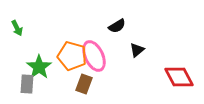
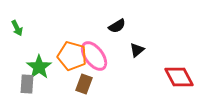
pink ellipse: rotated 12 degrees counterclockwise
